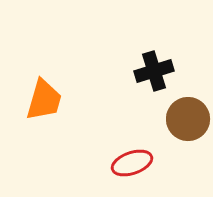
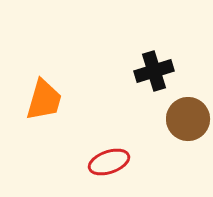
red ellipse: moved 23 px left, 1 px up
